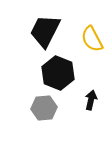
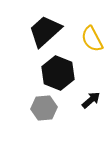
black trapezoid: rotated 21 degrees clockwise
black arrow: rotated 36 degrees clockwise
